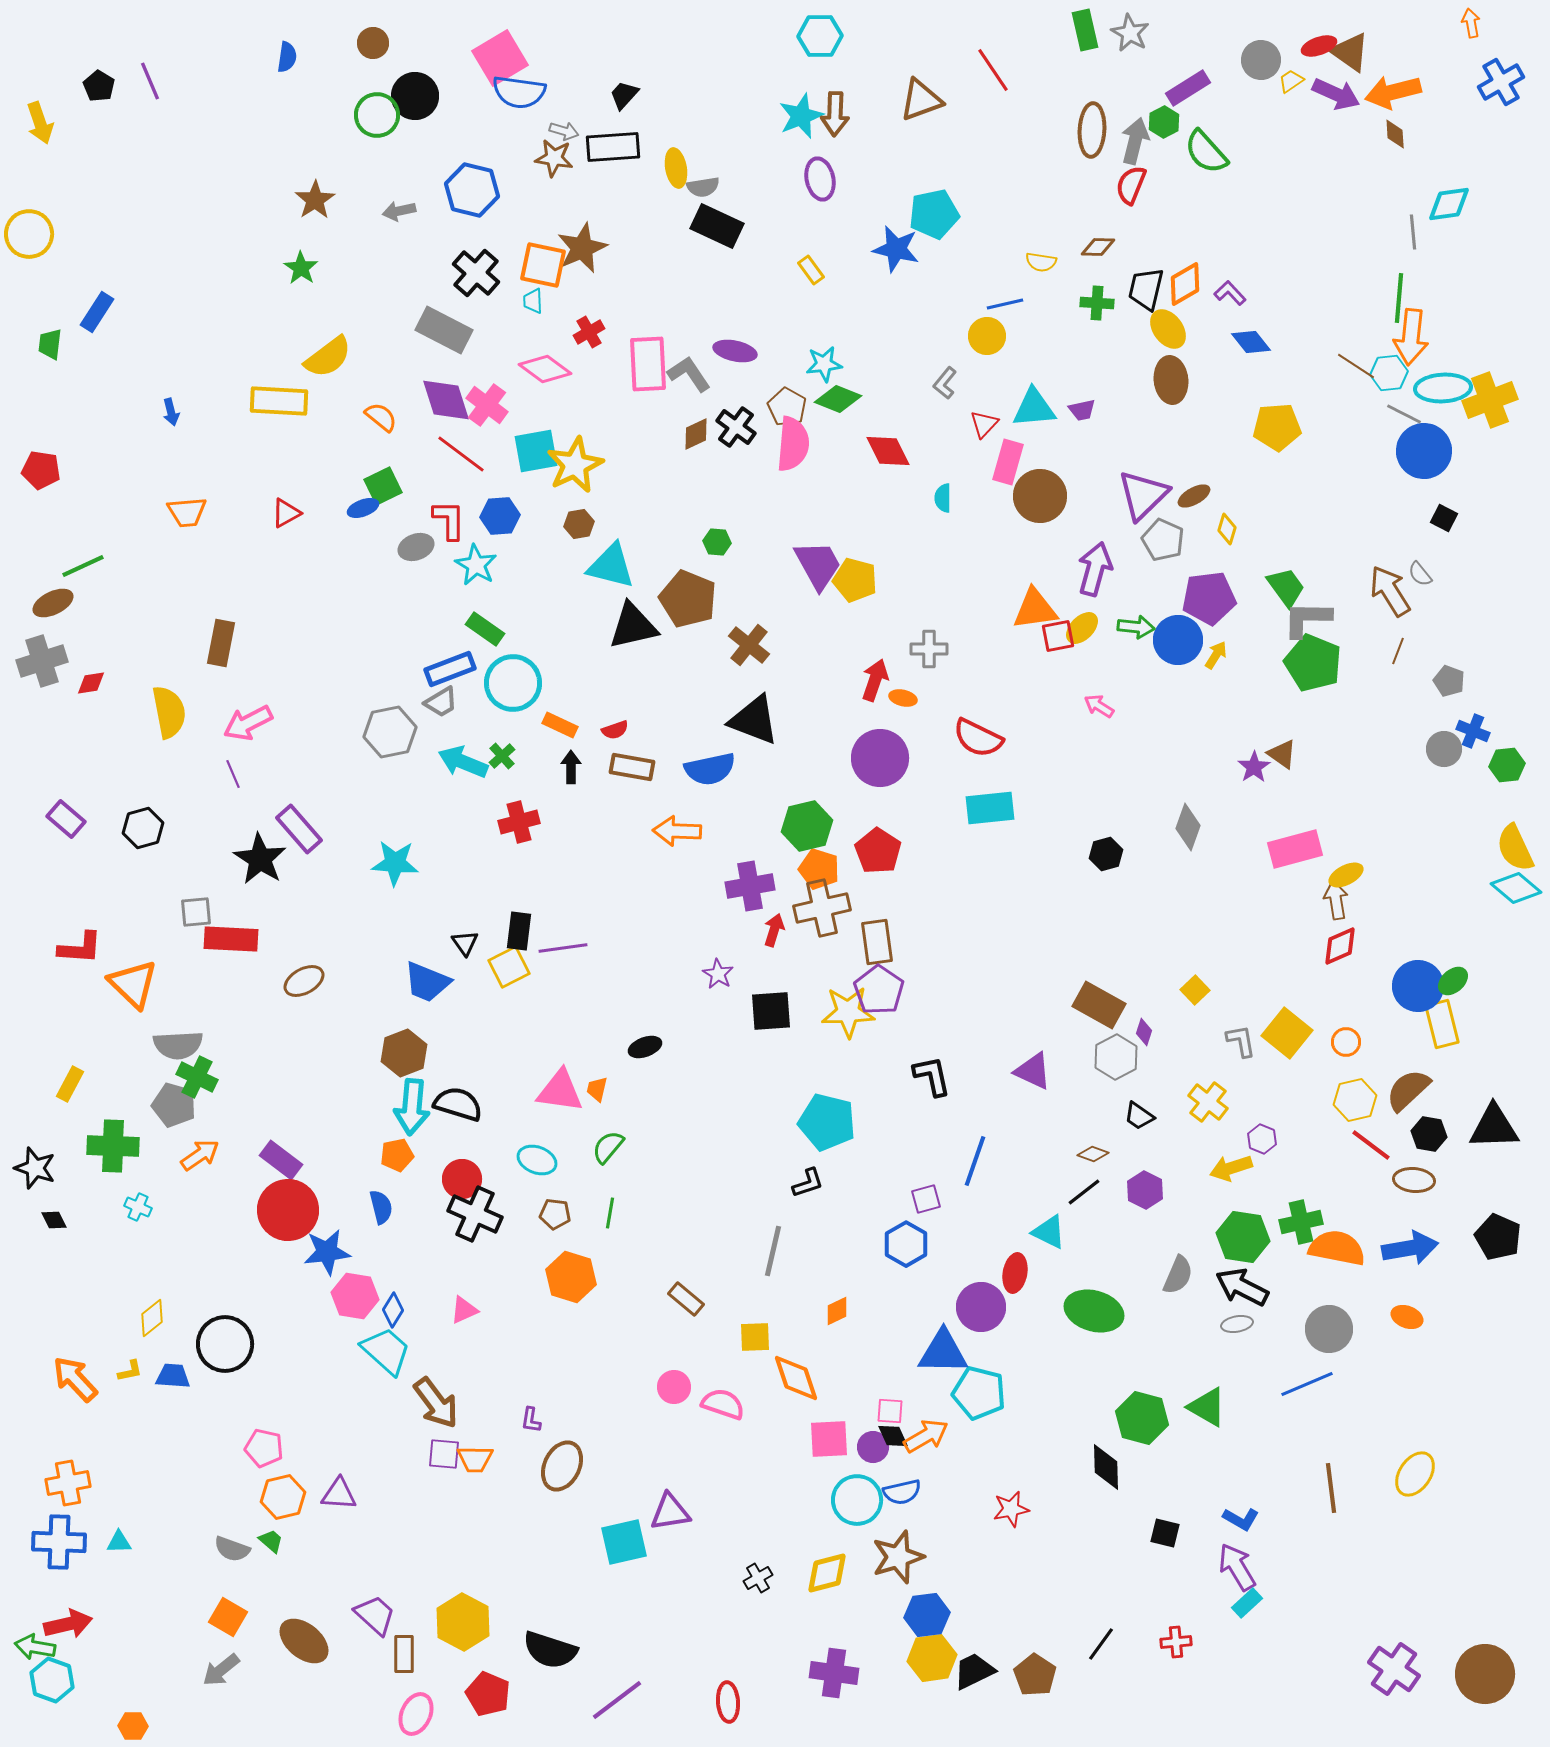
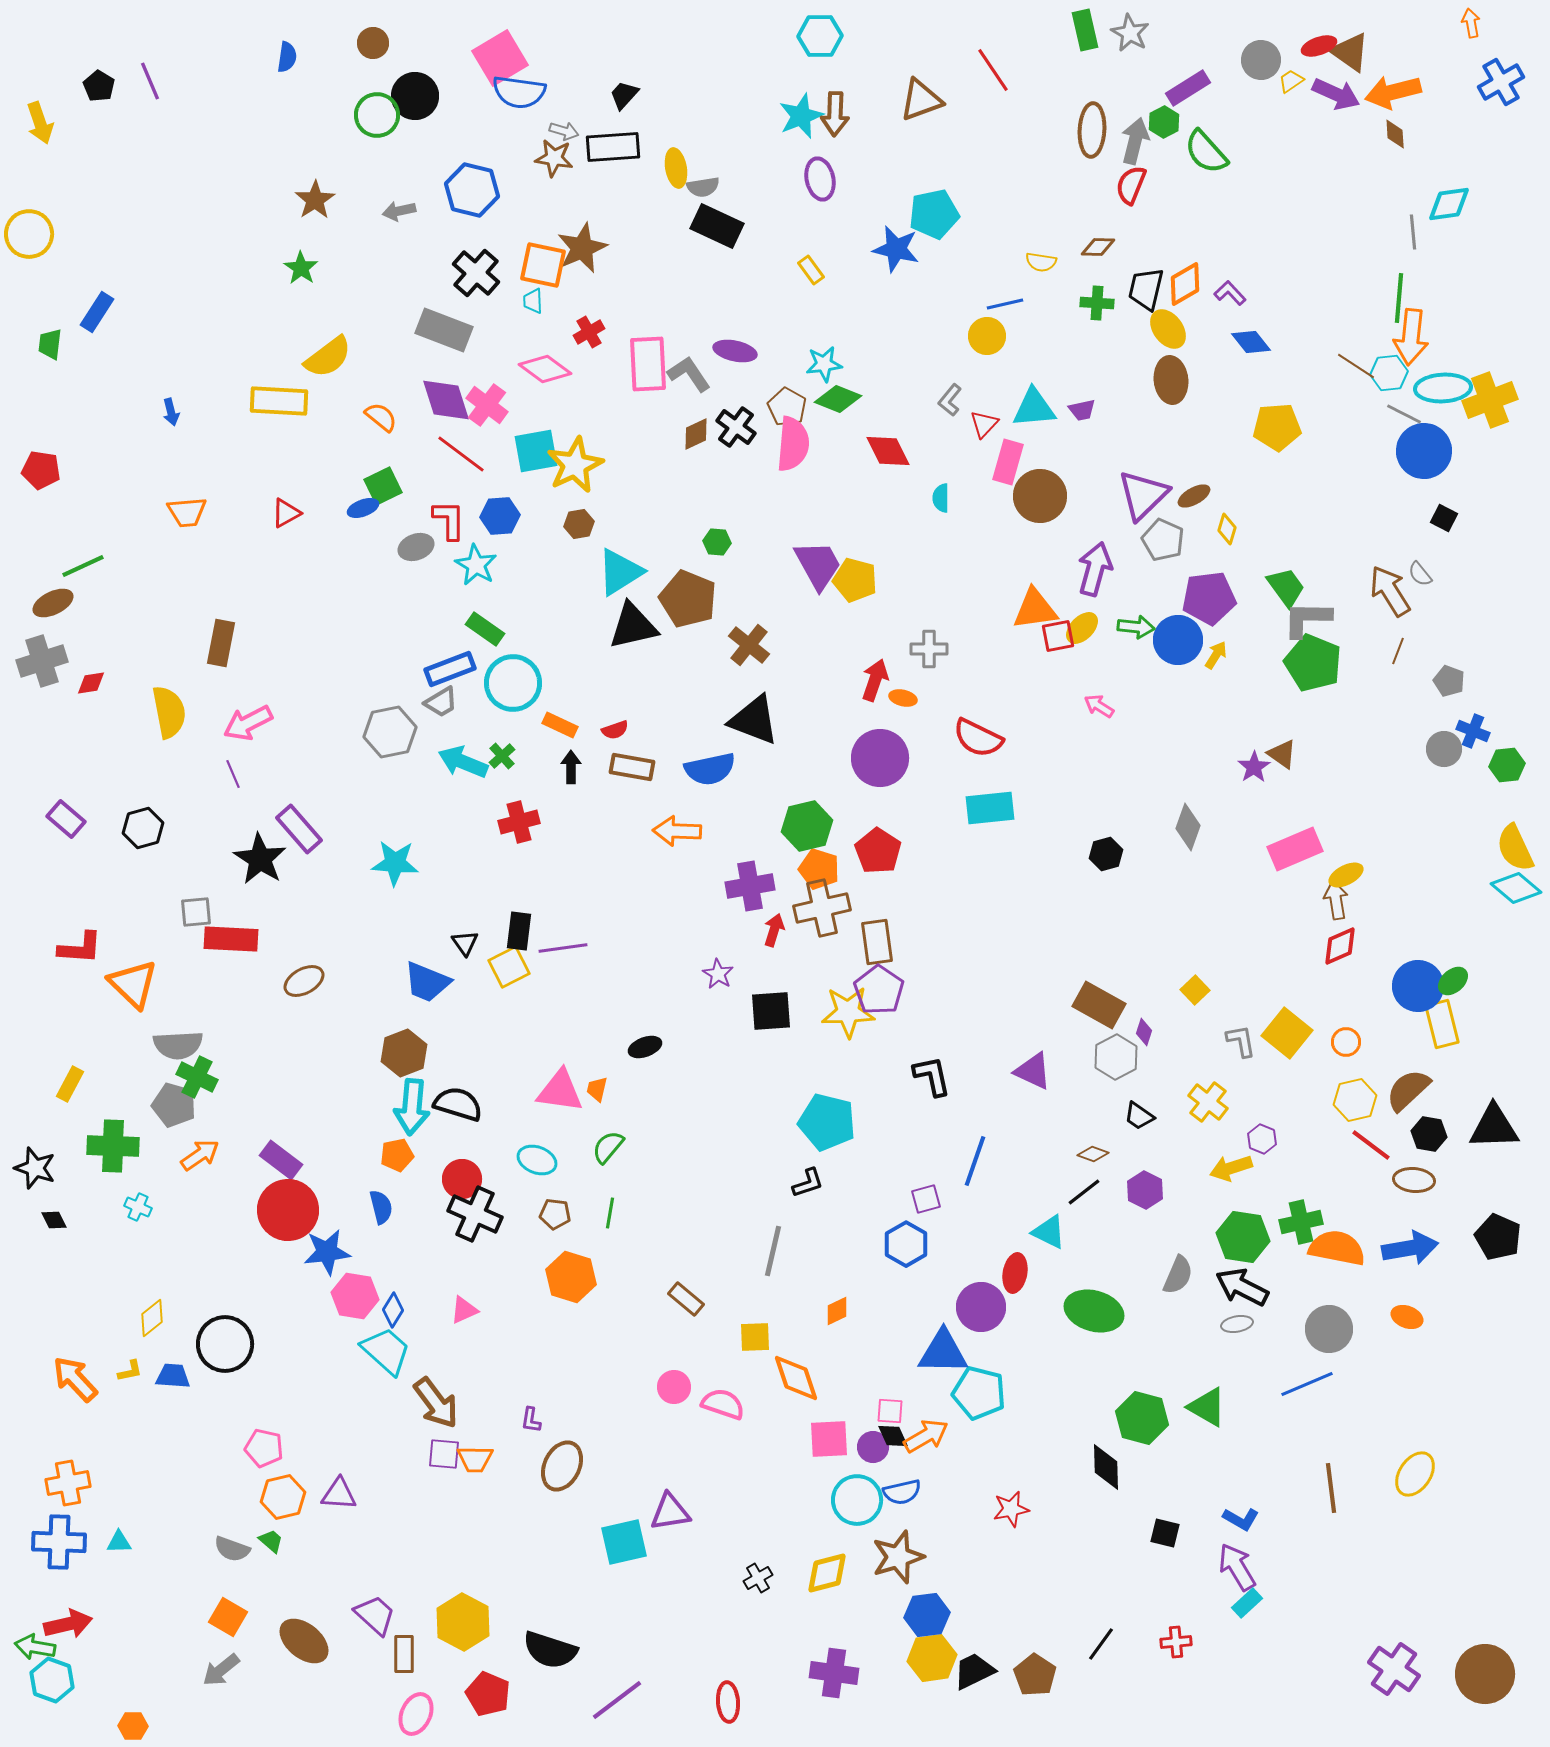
gray rectangle at (444, 330): rotated 6 degrees counterclockwise
gray L-shape at (945, 383): moved 5 px right, 17 px down
cyan semicircle at (943, 498): moved 2 px left
cyan triangle at (611, 566): moved 9 px right, 6 px down; rotated 46 degrees counterclockwise
pink rectangle at (1295, 849): rotated 8 degrees counterclockwise
